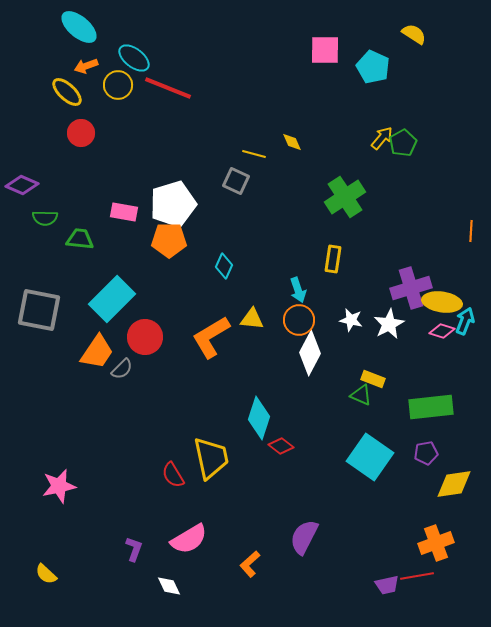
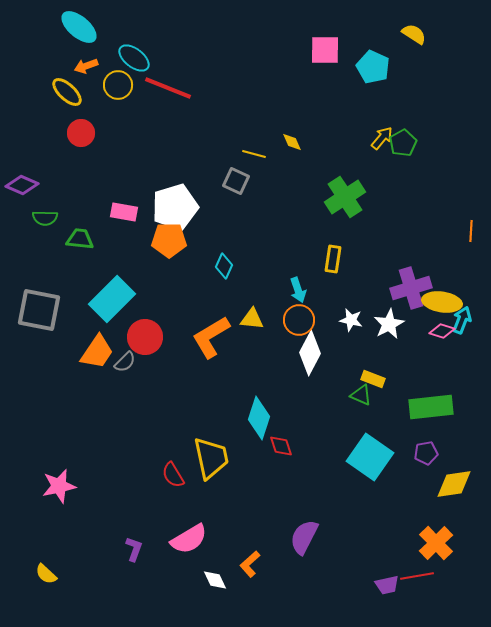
white pentagon at (173, 204): moved 2 px right, 3 px down
cyan arrow at (465, 321): moved 3 px left, 1 px up
gray semicircle at (122, 369): moved 3 px right, 7 px up
red diamond at (281, 446): rotated 35 degrees clockwise
orange cross at (436, 543): rotated 24 degrees counterclockwise
white diamond at (169, 586): moved 46 px right, 6 px up
